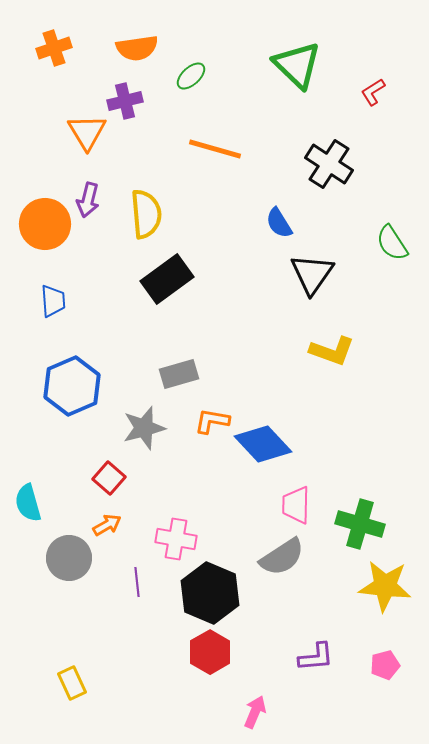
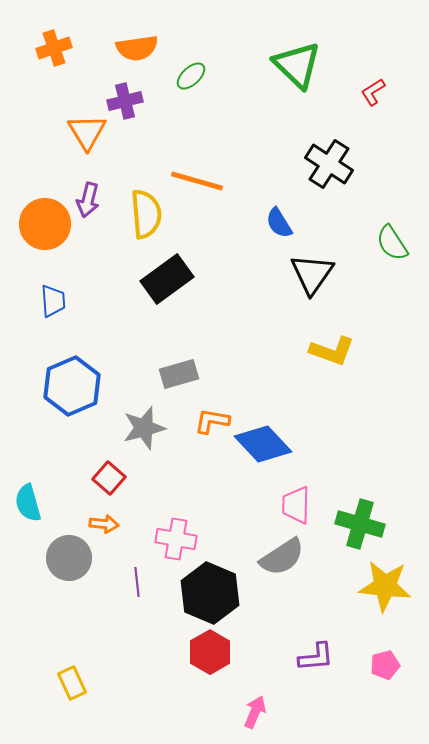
orange line: moved 18 px left, 32 px down
orange arrow: moved 3 px left, 1 px up; rotated 36 degrees clockwise
